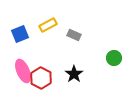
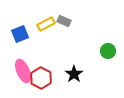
yellow rectangle: moved 2 px left, 1 px up
gray rectangle: moved 10 px left, 14 px up
green circle: moved 6 px left, 7 px up
